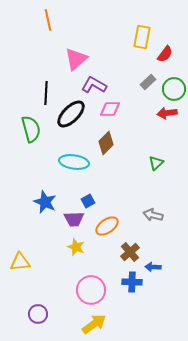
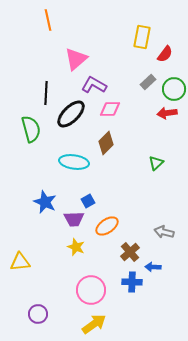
gray arrow: moved 11 px right, 17 px down
